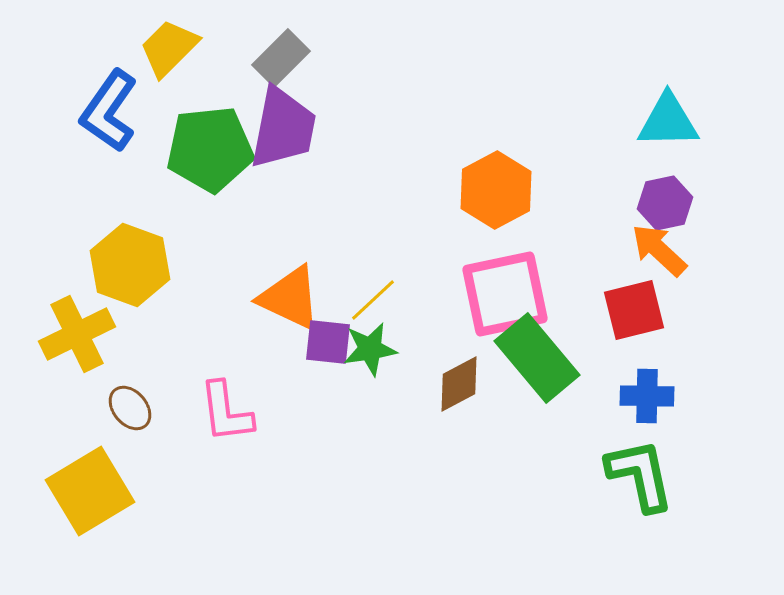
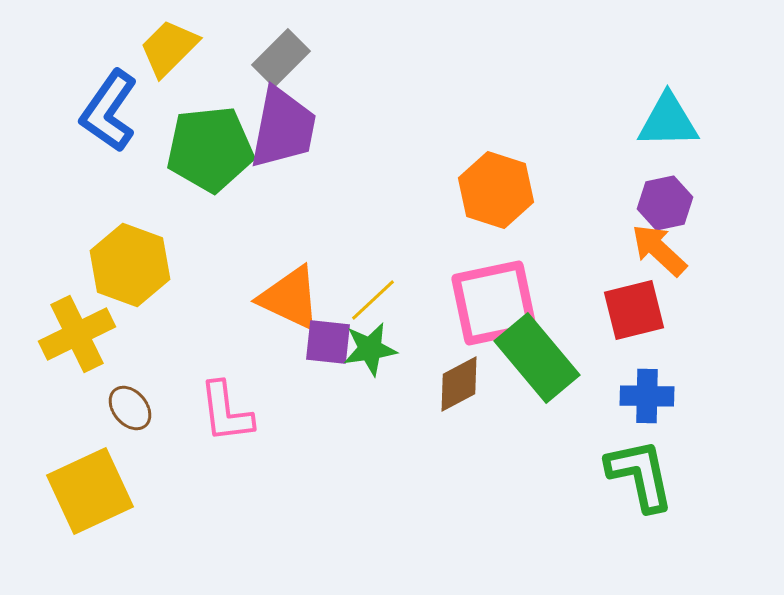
orange hexagon: rotated 14 degrees counterclockwise
pink square: moved 11 px left, 9 px down
yellow square: rotated 6 degrees clockwise
